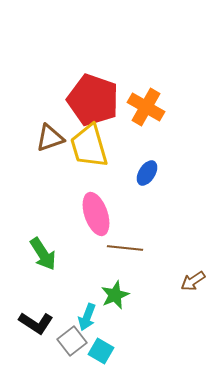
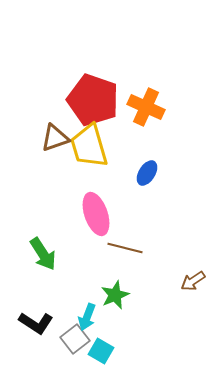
orange cross: rotated 6 degrees counterclockwise
brown triangle: moved 5 px right
brown line: rotated 8 degrees clockwise
gray square: moved 3 px right, 2 px up
